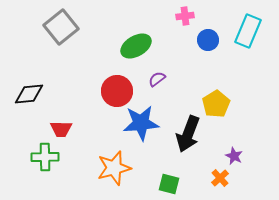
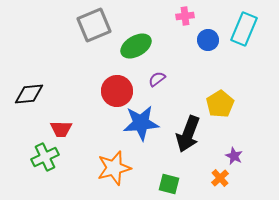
gray square: moved 33 px right, 2 px up; rotated 16 degrees clockwise
cyan rectangle: moved 4 px left, 2 px up
yellow pentagon: moved 4 px right
green cross: rotated 24 degrees counterclockwise
